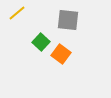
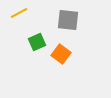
yellow line: moved 2 px right; rotated 12 degrees clockwise
green square: moved 4 px left; rotated 24 degrees clockwise
